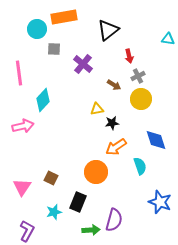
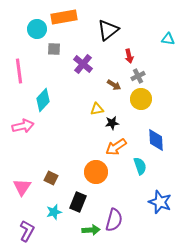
pink line: moved 2 px up
blue diamond: rotated 15 degrees clockwise
